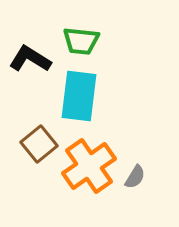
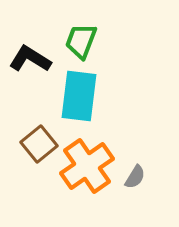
green trapezoid: rotated 105 degrees clockwise
orange cross: moved 2 px left
